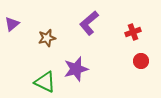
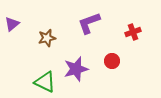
purple L-shape: rotated 20 degrees clockwise
red circle: moved 29 px left
